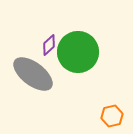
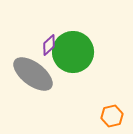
green circle: moved 5 px left
